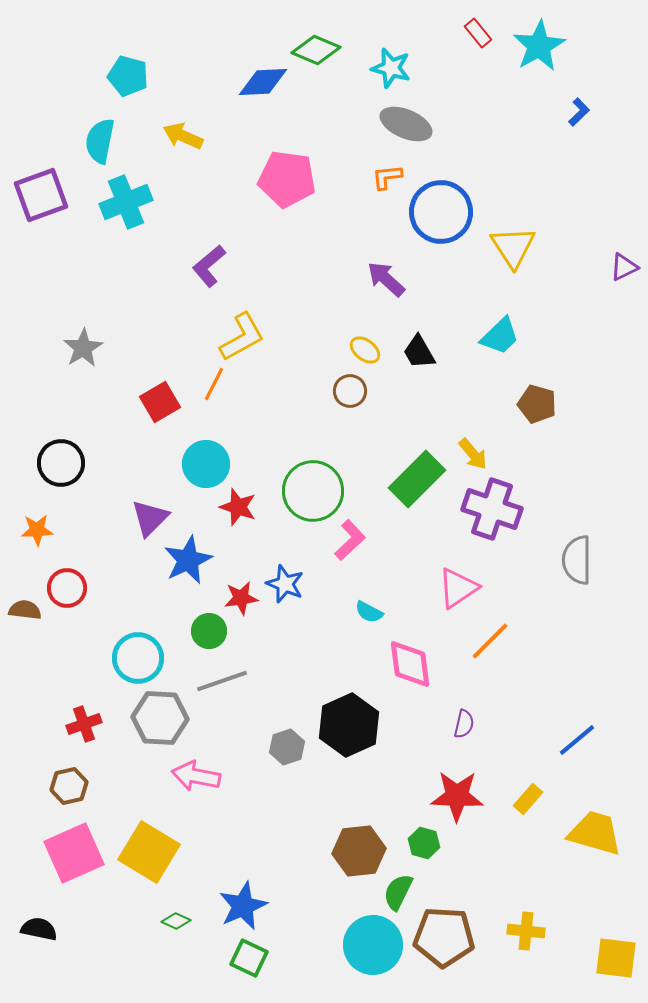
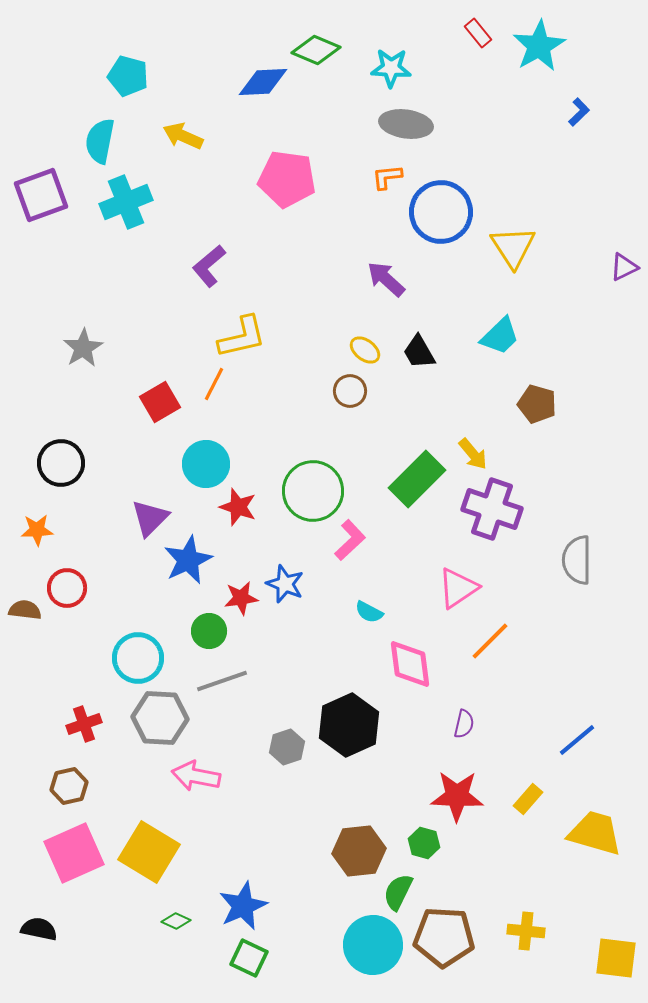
cyan star at (391, 68): rotated 12 degrees counterclockwise
gray ellipse at (406, 124): rotated 15 degrees counterclockwise
yellow L-shape at (242, 337): rotated 16 degrees clockwise
